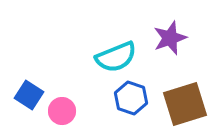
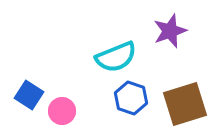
purple star: moved 7 px up
